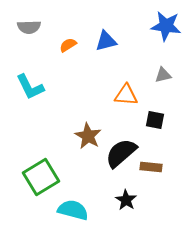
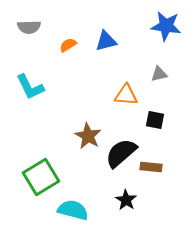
gray triangle: moved 4 px left, 1 px up
